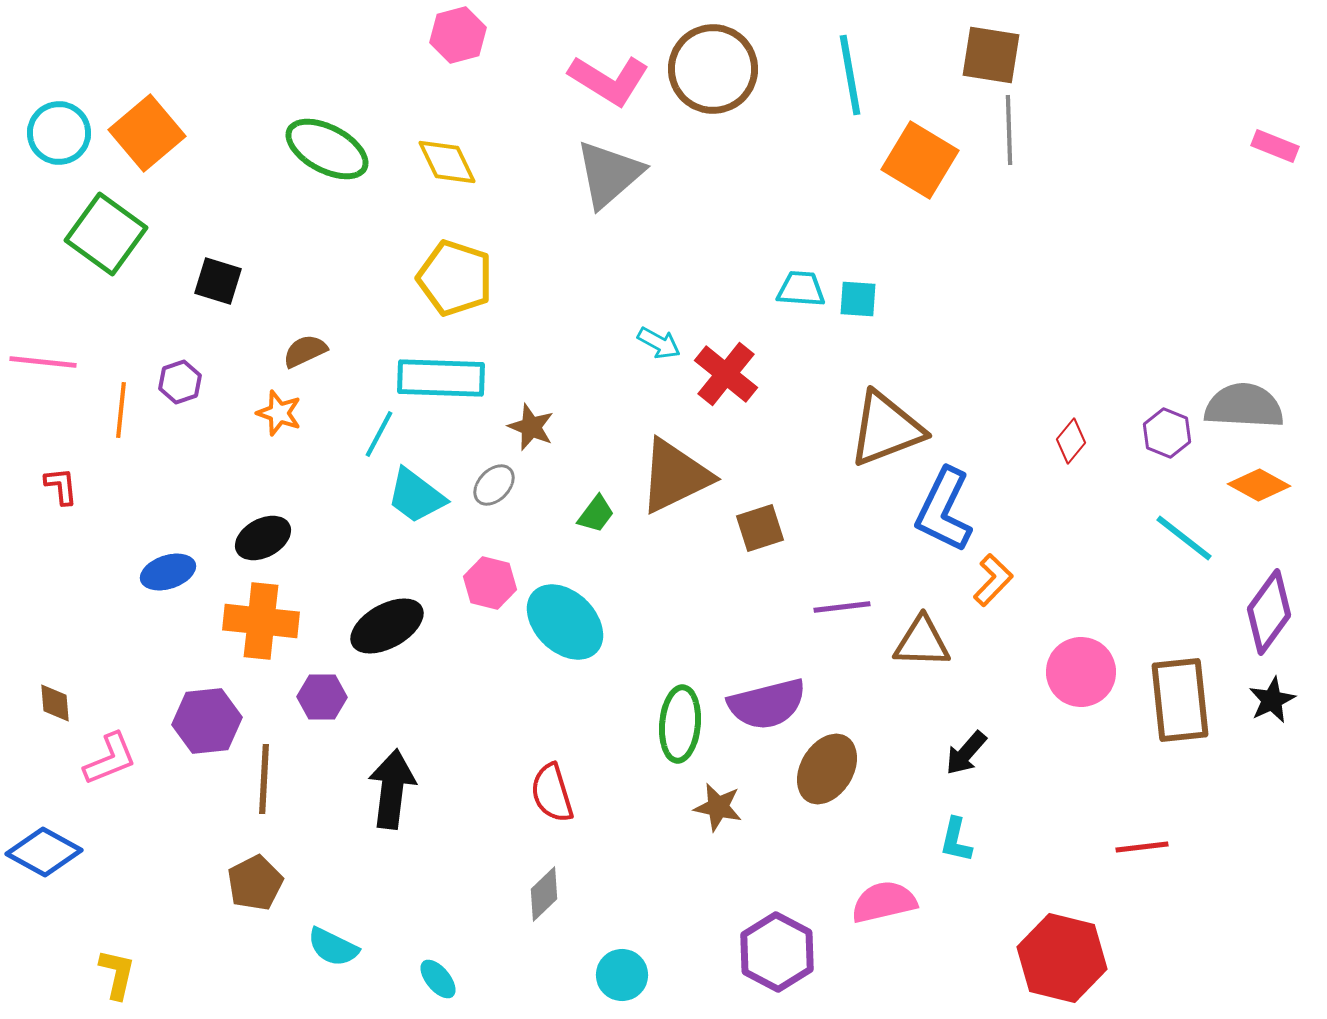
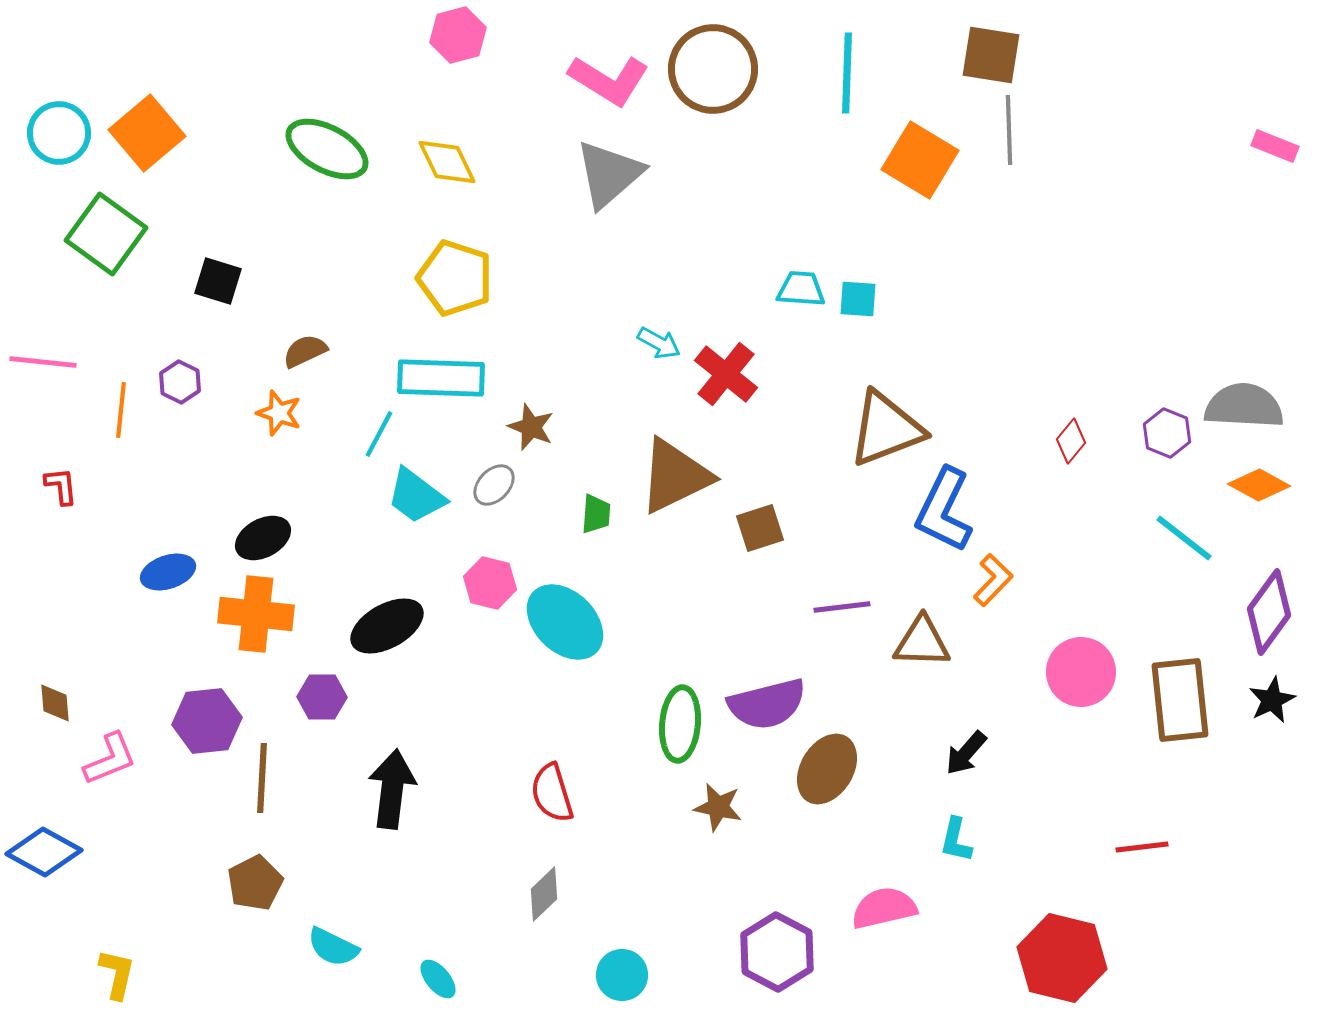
cyan line at (850, 75): moved 3 px left, 2 px up; rotated 12 degrees clockwise
purple hexagon at (180, 382): rotated 15 degrees counterclockwise
green trapezoid at (596, 514): rotated 33 degrees counterclockwise
orange cross at (261, 621): moved 5 px left, 7 px up
brown line at (264, 779): moved 2 px left, 1 px up
pink semicircle at (884, 902): moved 6 px down
